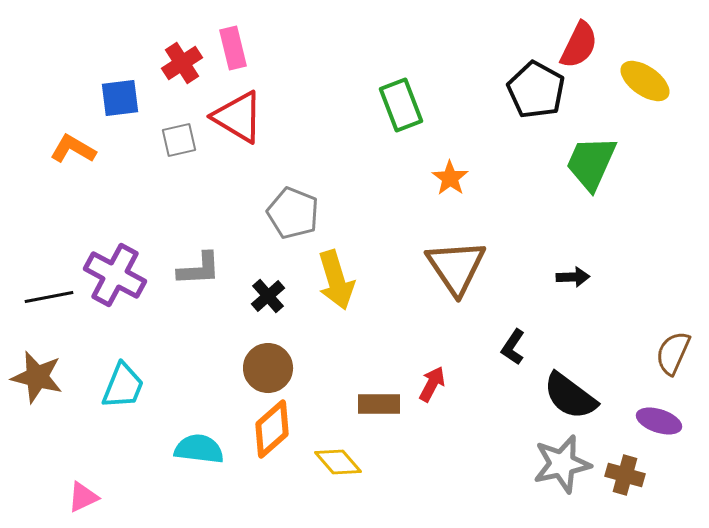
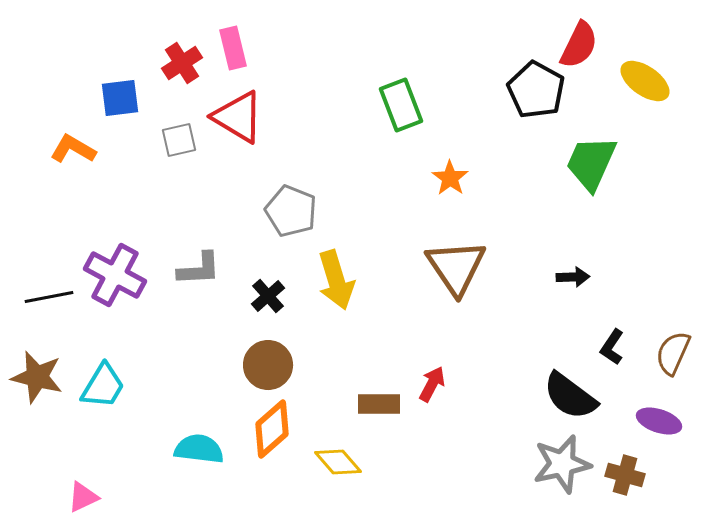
gray pentagon: moved 2 px left, 2 px up
black L-shape: moved 99 px right
brown circle: moved 3 px up
cyan trapezoid: moved 20 px left; rotated 9 degrees clockwise
